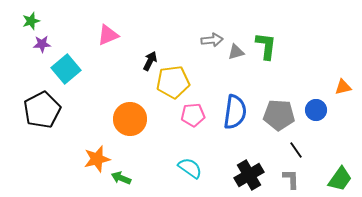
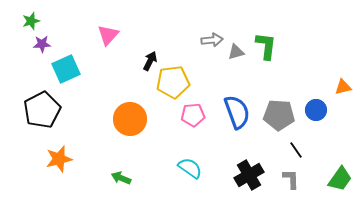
pink triangle: rotated 25 degrees counterclockwise
cyan square: rotated 16 degrees clockwise
blue semicircle: moved 2 px right; rotated 28 degrees counterclockwise
orange star: moved 38 px left
